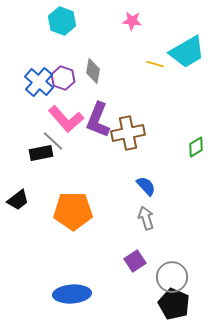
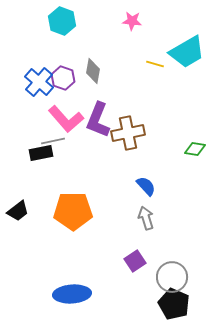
gray line: rotated 55 degrees counterclockwise
green diamond: moved 1 px left, 2 px down; rotated 40 degrees clockwise
black trapezoid: moved 11 px down
